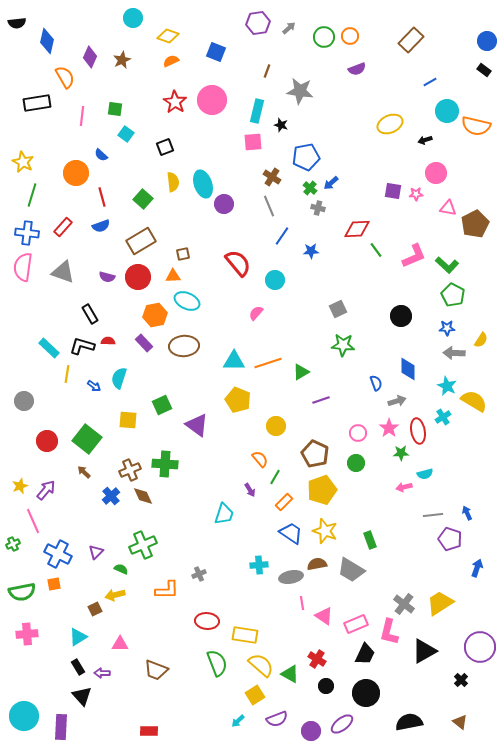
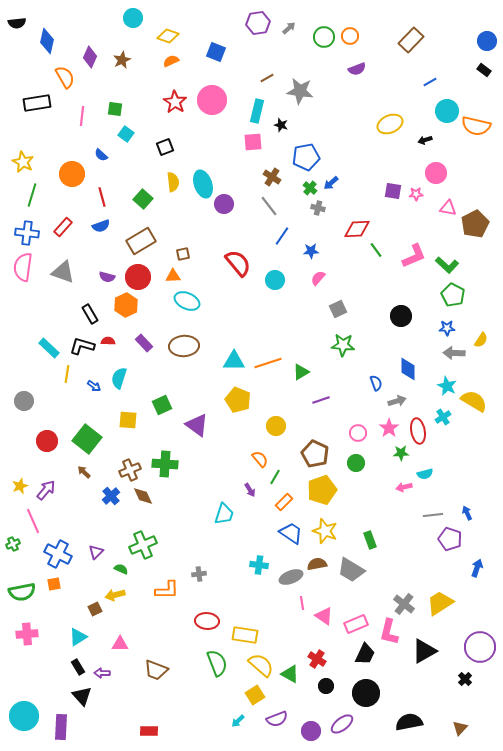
brown line at (267, 71): moved 7 px down; rotated 40 degrees clockwise
orange circle at (76, 173): moved 4 px left, 1 px down
gray line at (269, 206): rotated 15 degrees counterclockwise
pink semicircle at (256, 313): moved 62 px right, 35 px up
orange hexagon at (155, 315): moved 29 px left, 10 px up; rotated 15 degrees counterclockwise
cyan cross at (259, 565): rotated 12 degrees clockwise
gray cross at (199, 574): rotated 16 degrees clockwise
gray ellipse at (291, 577): rotated 10 degrees counterclockwise
black cross at (461, 680): moved 4 px right, 1 px up
brown triangle at (460, 722): moved 6 px down; rotated 35 degrees clockwise
